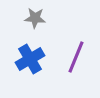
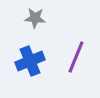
blue cross: moved 2 px down; rotated 8 degrees clockwise
